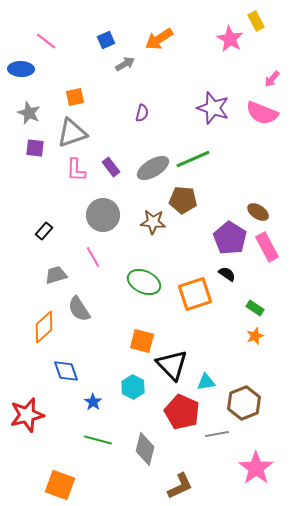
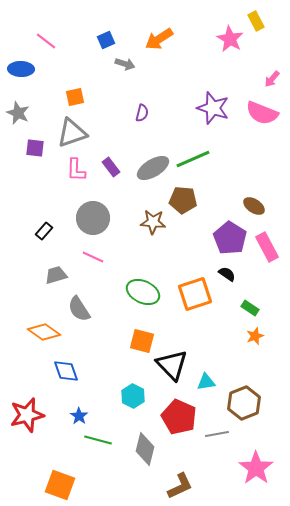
gray arrow at (125, 64): rotated 48 degrees clockwise
gray star at (29, 113): moved 11 px left
brown ellipse at (258, 212): moved 4 px left, 6 px up
gray circle at (103, 215): moved 10 px left, 3 px down
pink line at (93, 257): rotated 35 degrees counterclockwise
green ellipse at (144, 282): moved 1 px left, 10 px down
green rectangle at (255, 308): moved 5 px left
orange diamond at (44, 327): moved 5 px down; rotated 76 degrees clockwise
cyan hexagon at (133, 387): moved 9 px down
blue star at (93, 402): moved 14 px left, 14 px down
red pentagon at (182, 412): moved 3 px left, 5 px down
